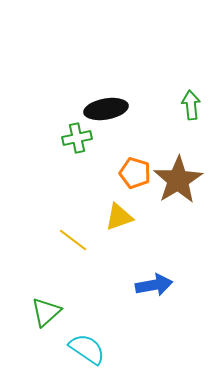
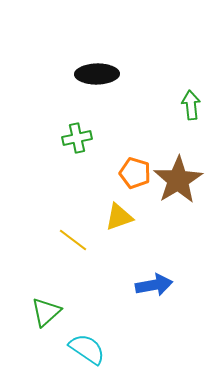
black ellipse: moved 9 px left, 35 px up; rotated 9 degrees clockwise
